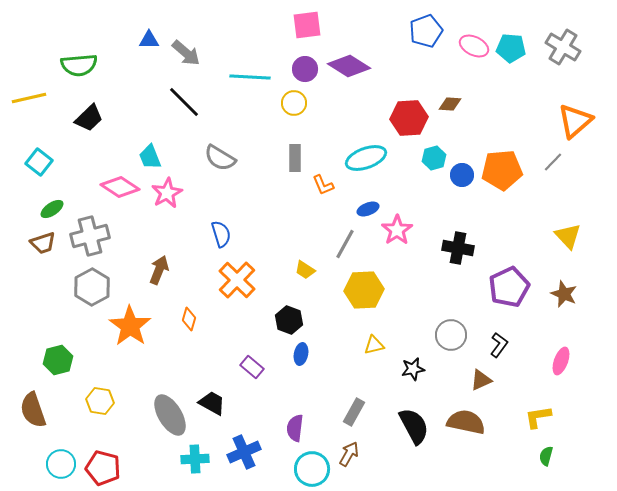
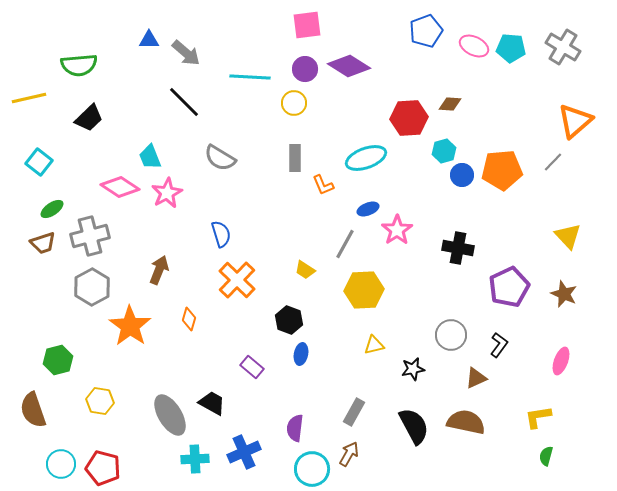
cyan hexagon at (434, 158): moved 10 px right, 7 px up
brown triangle at (481, 380): moved 5 px left, 2 px up
